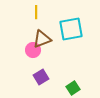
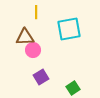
cyan square: moved 2 px left
brown triangle: moved 17 px left, 2 px up; rotated 18 degrees clockwise
